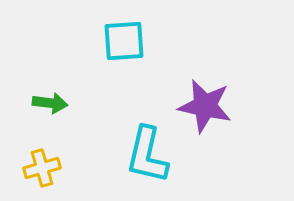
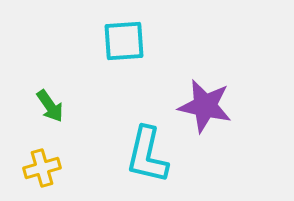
green arrow: moved 3 px down; rotated 48 degrees clockwise
